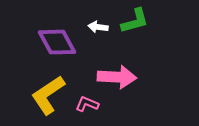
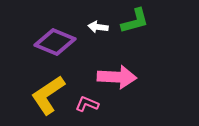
purple diamond: moved 2 px left; rotated 39 degrees counterclockwise
